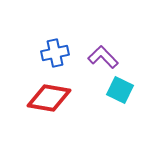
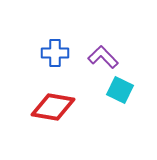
blue cross: rotated 12 degrees clockwise
red diamond: moved 4 px right, 9 px down
